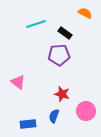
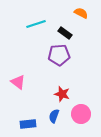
orange semicircle: moved 4 px left
pink circle: moved 5 px left, 3 px down
